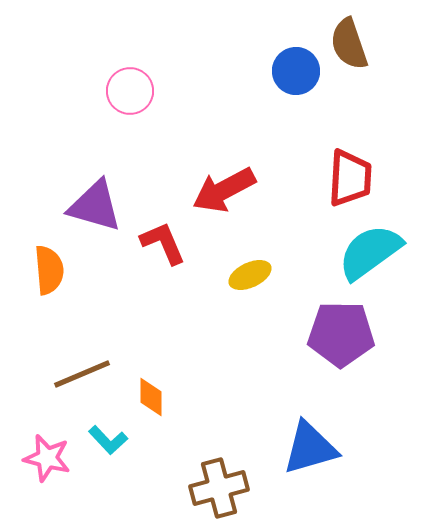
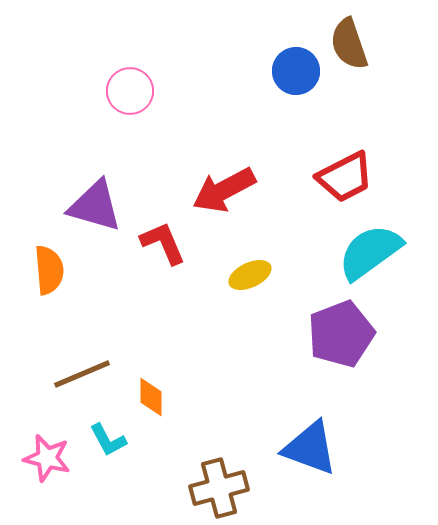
red trapezoid: moved 5 px left, 1 px up; rotated 60 degrees clockwise
purple pentagon: rotated 22 degrees counterclockwise
cyan L-shape: rotated 15 degrees clockwise
blue triangle: rotated 36 degrees clockwise
